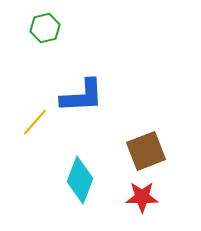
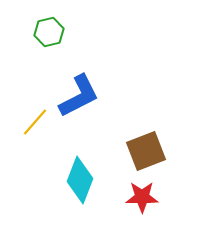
green hexagon: moved 4 px right, 4 px down
blue L-shape: moved 3 px left; rotated 24 degrees counterclockwise
